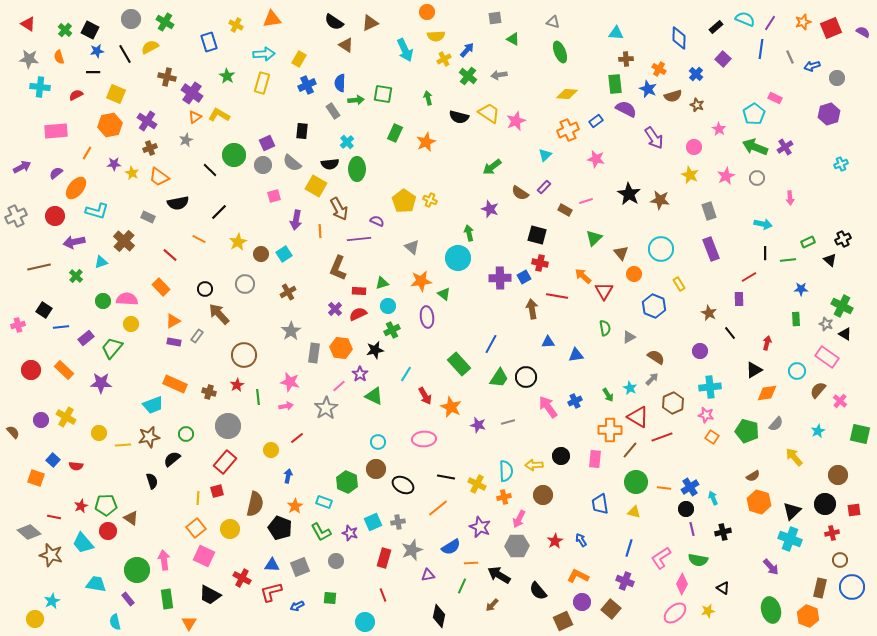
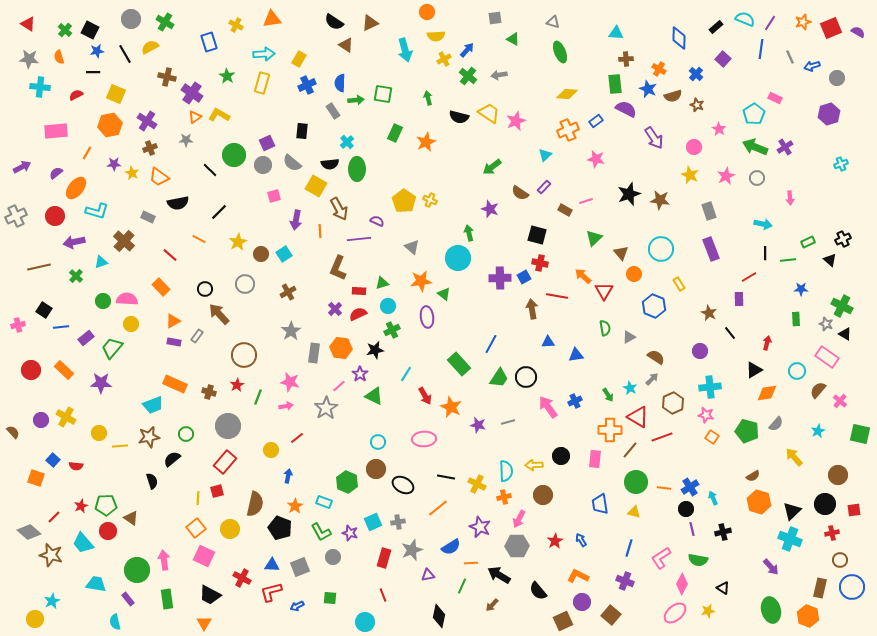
purple semicircle at (863, 32): moved 5 px left
cyan arrow at (405, 50): rotated 10 degrees clockwise
gray star at (186, 140): rotated 24 degrees clockwise
black star at (629, 194): rotated 20 degrees clockwise
green line at (258, 397): rotated 28 degrees clockwise
yellow line at (123, 445): moved 3 px left, 1 px down
red line at (54, 517): rotated 56 degrees counterclockwise
gray circle at (336, 561): moved 3 px left, 4 px up
brown square at (611, 609): moved 6 px down
orange triangle at (189, 623): moved 15 px right
